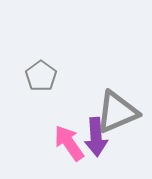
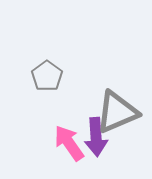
gray pentagon: moved 6 px right
